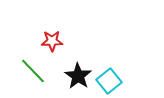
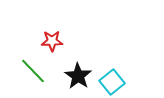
cyan square: moved 3 px right, 1 px down
